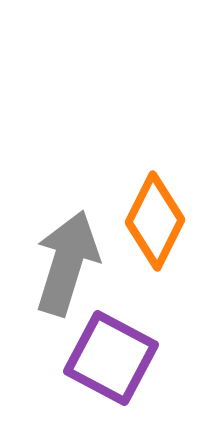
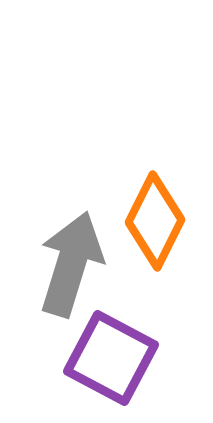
gray arrow: moved 4 px right, 1 px down
